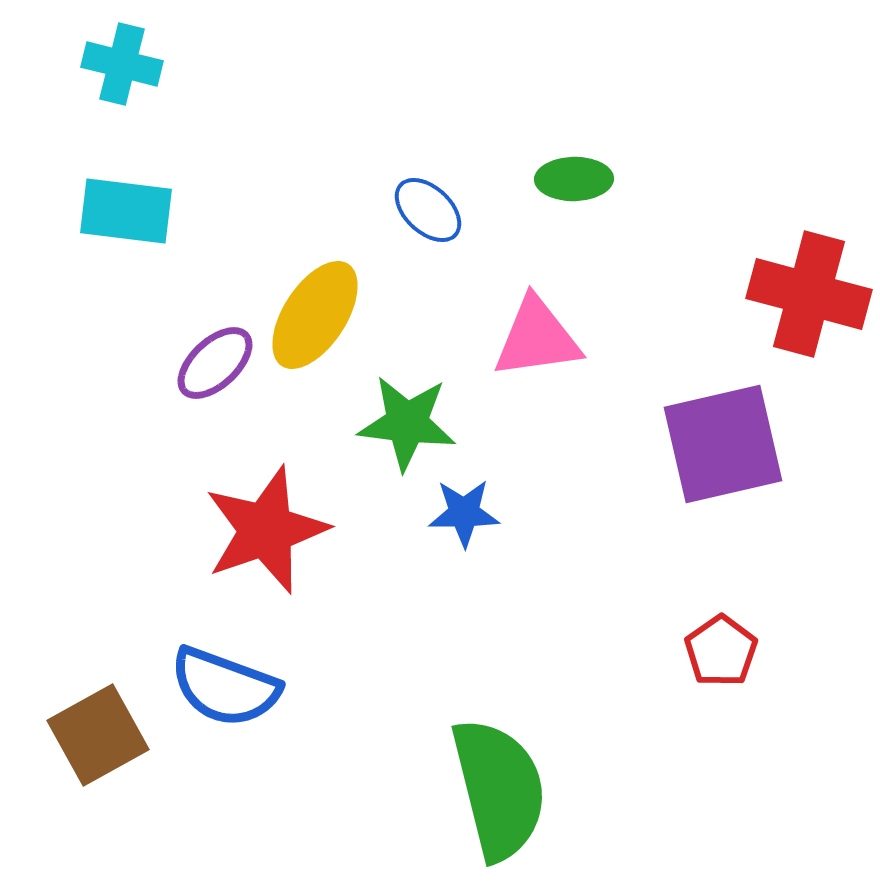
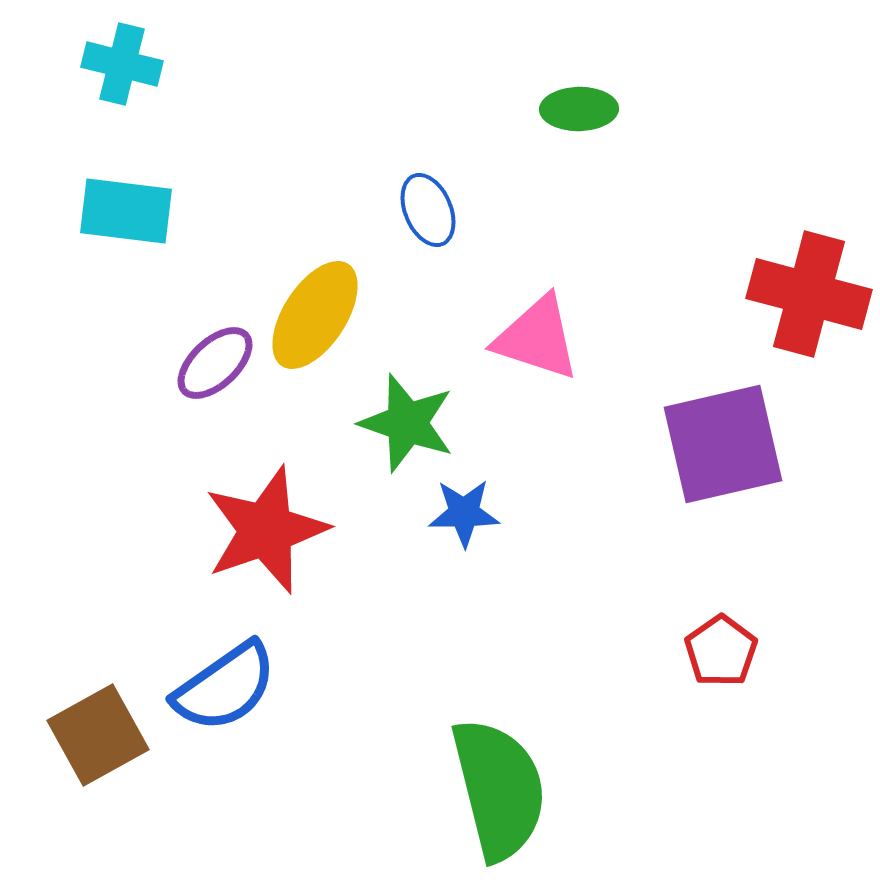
green ellipse: moved 5 px right, 70 px up
blue ellipse: rotated 24 degrees clockwise
pink triangle: rotated 26 degrees clockwise
green star: rotated 12 degrees clockwise
blue semicircle: rotated 55 degrees counterclockwise
